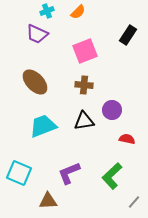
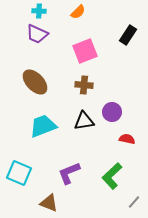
cyan cross: moved 8 px left; rotated 24 degrees clockwise
purple circle: moved 2 px down
brown triangle: moved 1 px right, 2 px down; rotated 24 degrees clockwise
